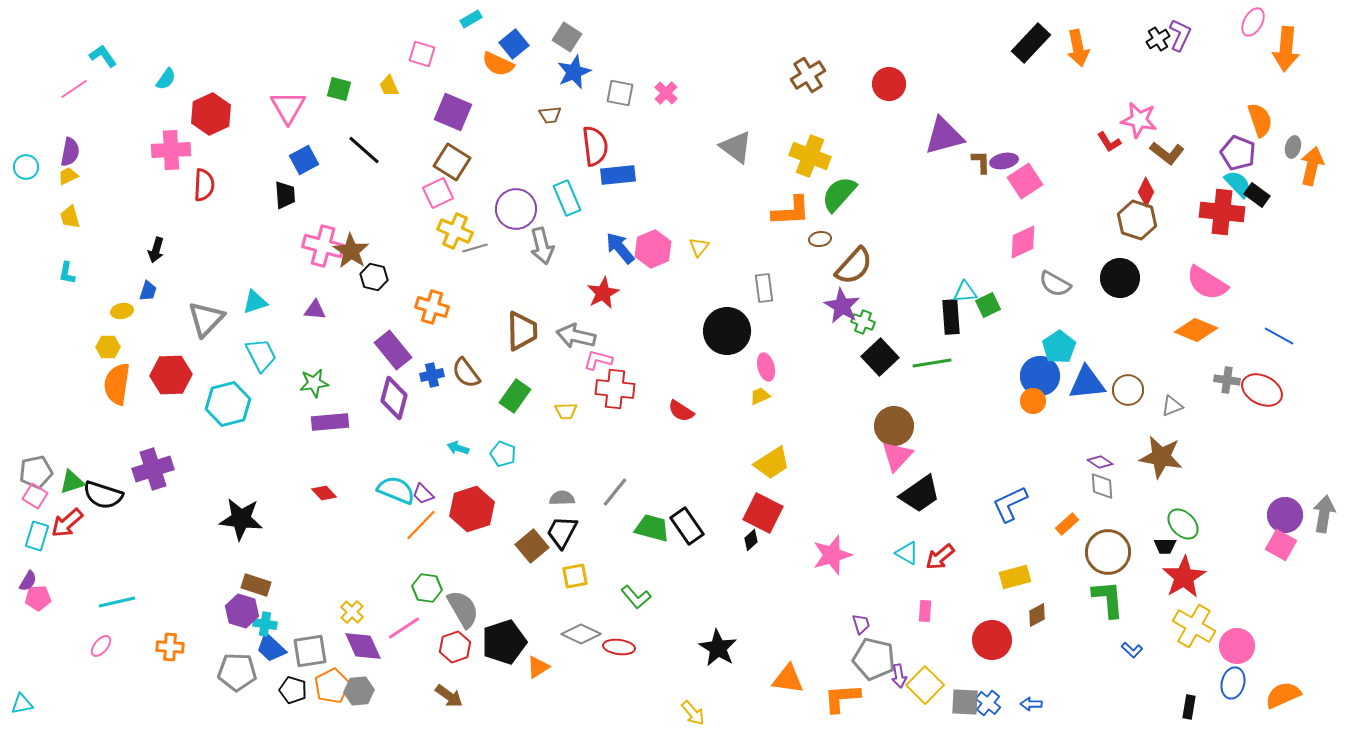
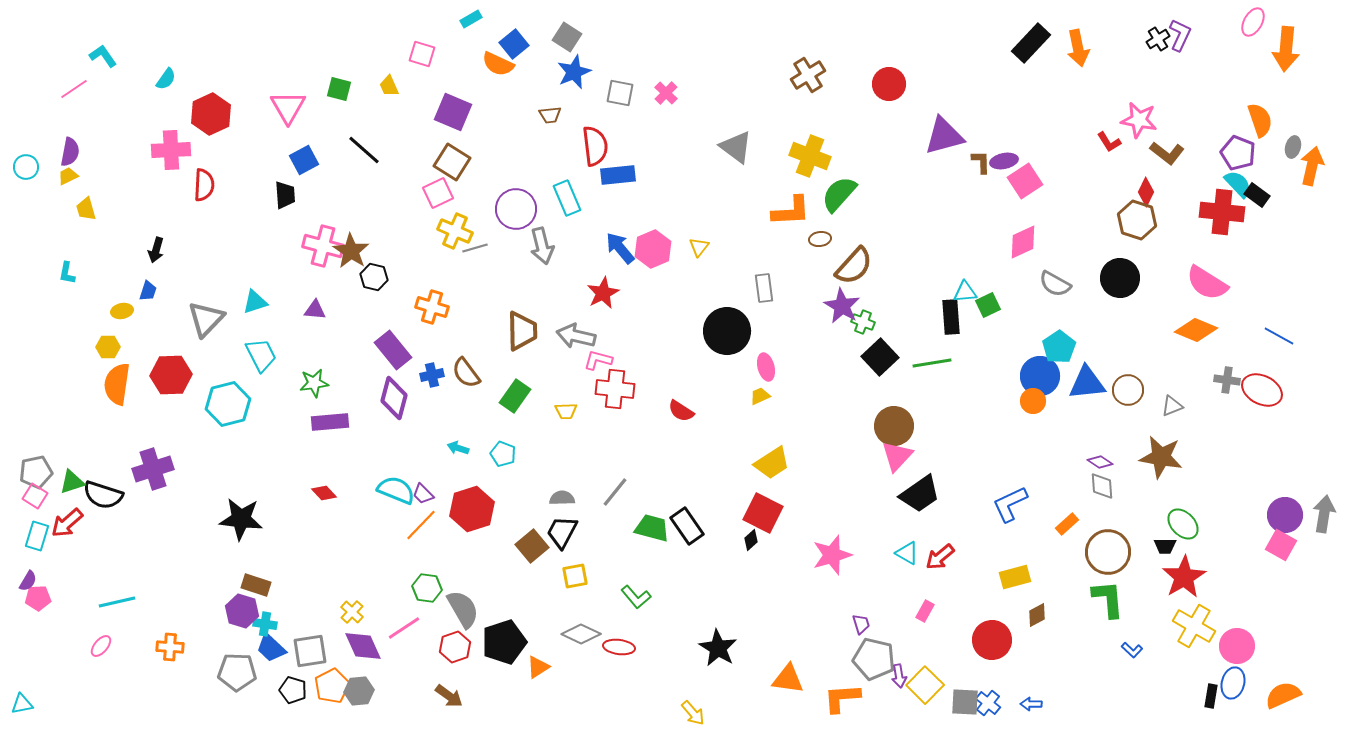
yellow trapezoid at (70, 217): moved 16 px right, 8 px up
pink rectangle at (925, 611): rotated 25 degrees clockwise
black rectangle at (1189, 707): moved 22 px right, 11 px up
